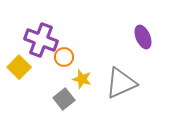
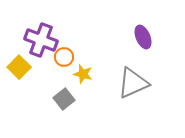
yellow star: moved 1 px right, 5 px up
gray triangle: moved 12 px right
